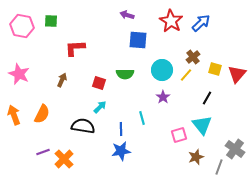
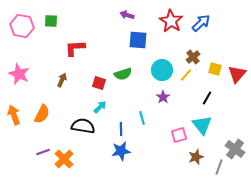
green semicircle: moved 2 px left; rotated 18 degrees counterclockwise
